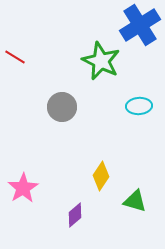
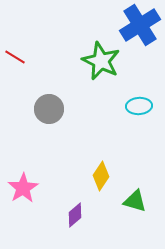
gray circle: moved 13 px left, 2 px down
